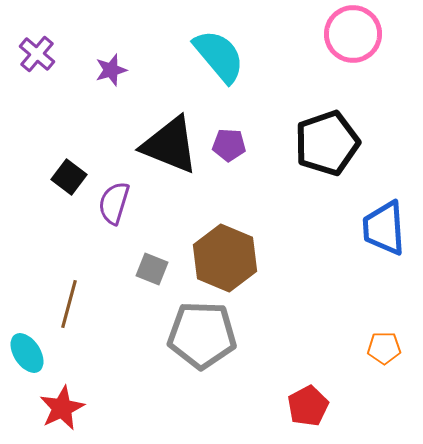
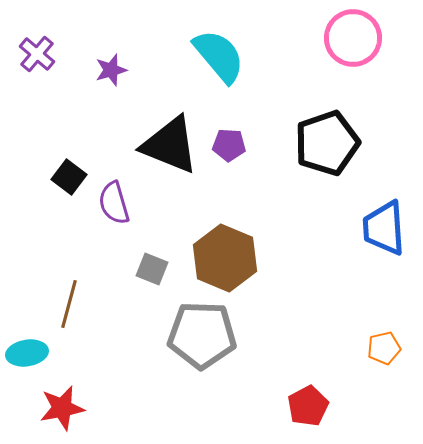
pink circle: moved 4 px down
purple semicircle: rotated 33 degrees counterclockwise
orange pentagon: rotated 12 degrees counterclockwise
cyan ellipse: rotated 66 degrees counterclockwise
red star: rotated 15 degrees clockwise
